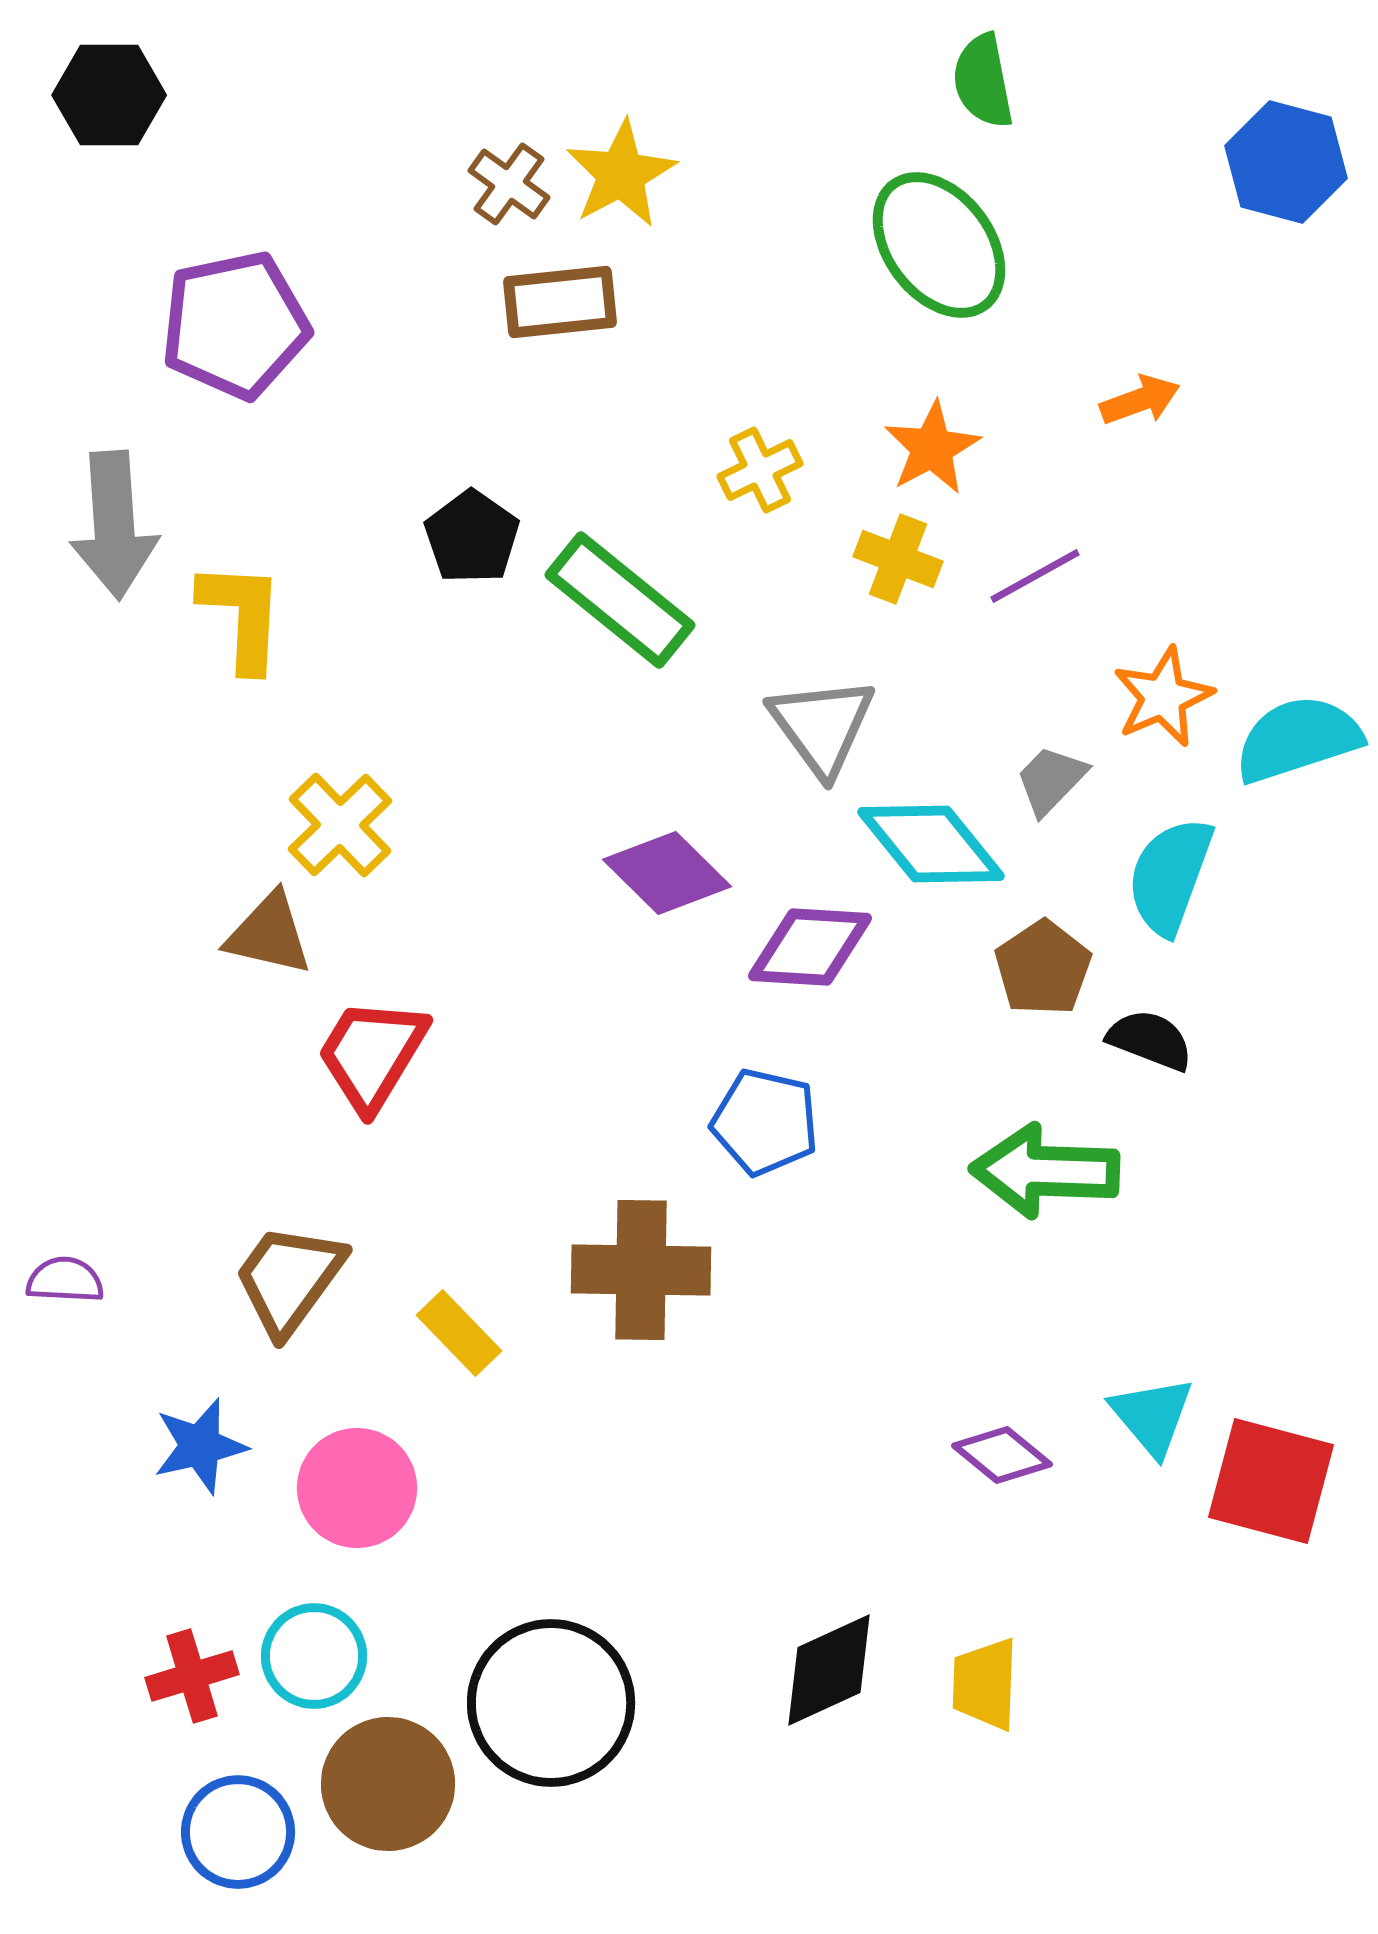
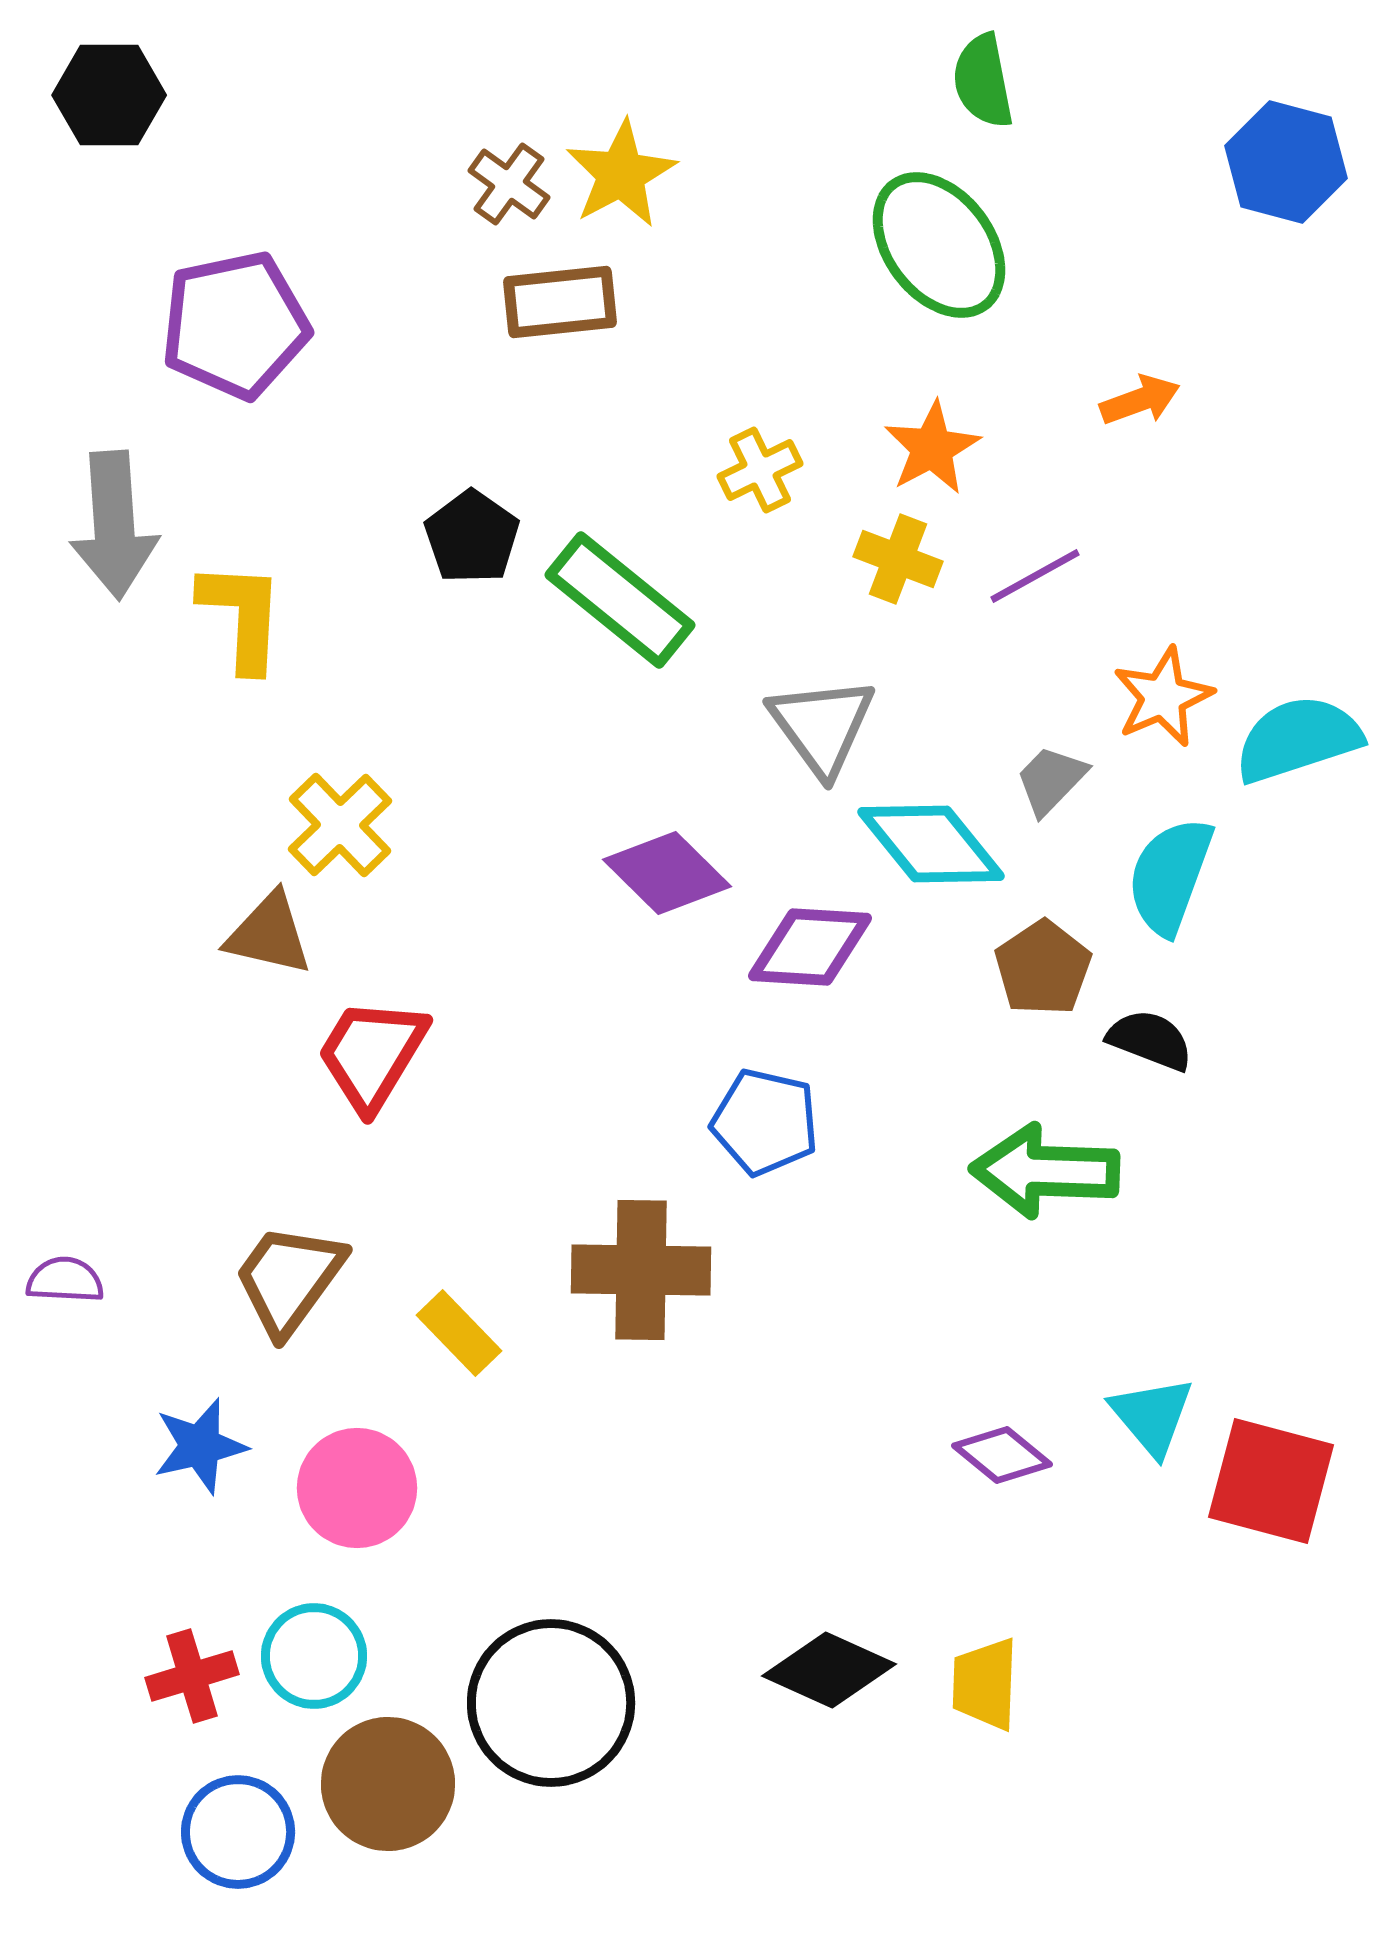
black diamond at (829, 1670): rotated 49 degrees clockwise
